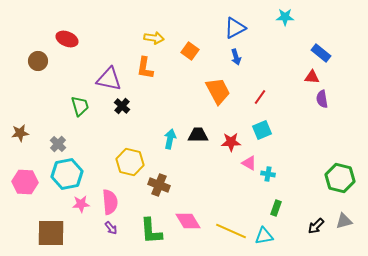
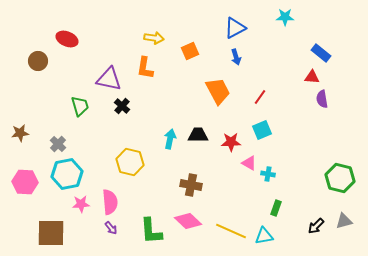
orange square: rotated 30 degrees clockwise
brown cross: moved 32 px right; rotated 10 degrees counterclockwise
pink diamond: rotated 16 degrees counterclockwise
